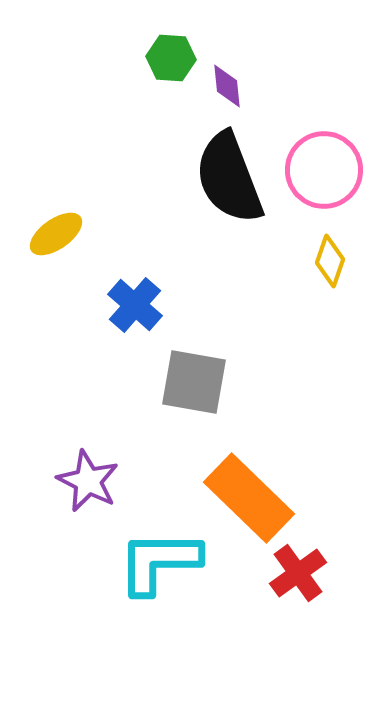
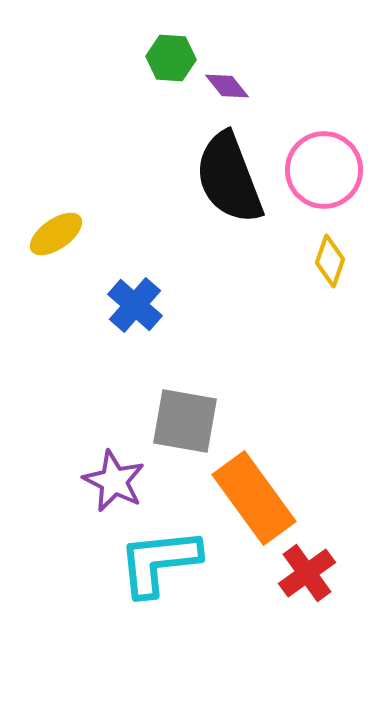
purple diamond: rotated 33 degrees counterclockwise
gray square: moved 9 px left, 39 px down
purple star: moved 26 px right
orange rectangle: moved 5 px right; rotated 10 degrees clockwise
cyan L-shape: rotated 6 degrees counterclockwise
red cross: moved 9 px right
